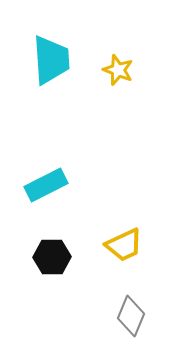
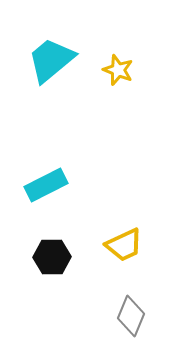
cyan trapezoid: rotated 126 degrees counterclockwise
